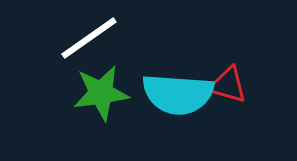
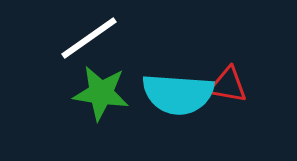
red triangle: rotated 6 degrees counterclockwise
green star: rotated 16 degrees clockwise
